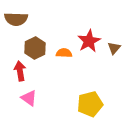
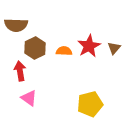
brown semicircle: moved 6 px down
red star: moved 5 px down
orange semicircle: moved 2 px up
